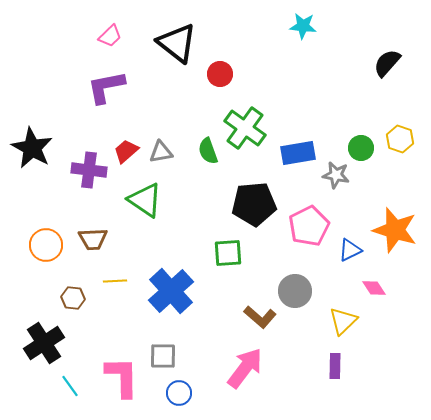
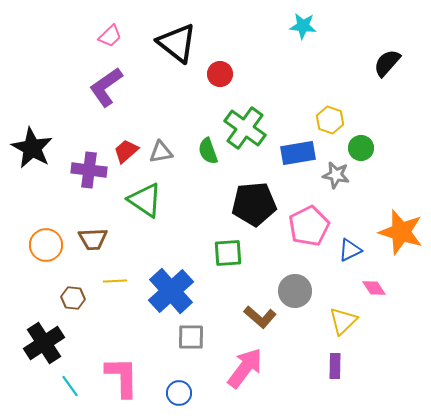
purple L-shape: rotated 24 degrees counterclockwise
yellow hexagon: moved 70 px left, 19 px up
orange star: moved 6 px right, 2 px down
gray square: moved 28 px right, 19 px up
